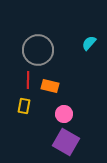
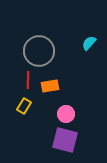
gray circle: moved 1 px right, 1 px down
orange rectangle: rotated 24 degrees counterclockwise
yellow rectangle: rotated 21 degrees clockwise
pink circle: moved 2 px right
purple square: moved 1 px left, 2 px up; rotated 16 degrees counterclockwise
